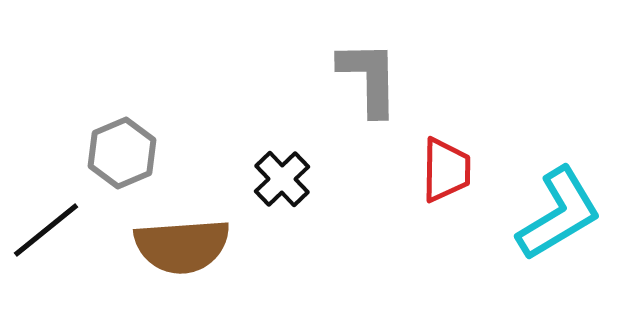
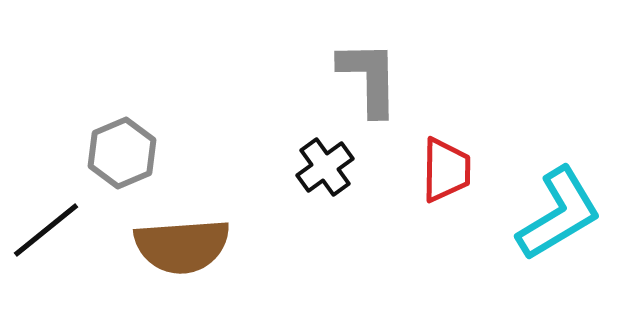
black cross: moved 43 px right, 12 px up; rotated 8 degrees clockwise
